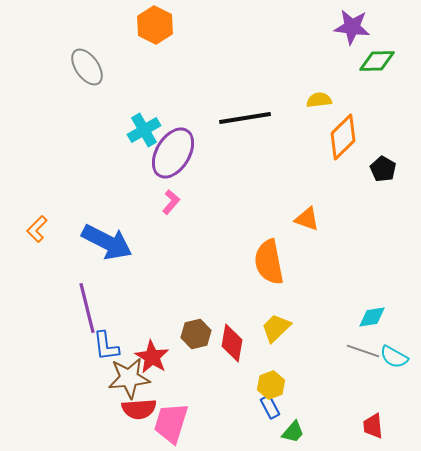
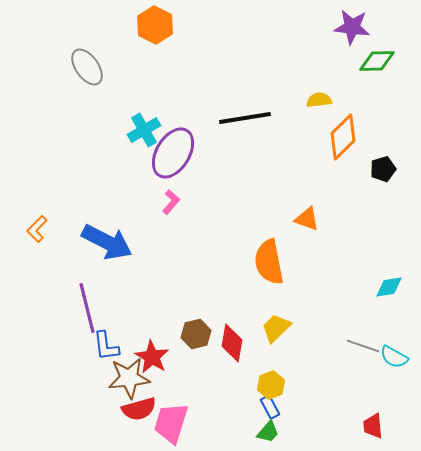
black pentagon: rotated 25 degrees clockwise
cyan diamond: moved 17 px right, 30 px up
gray line: moved 5 px up
red semicircle: rotated 12 degrees counterclockwise
green trapezoid: moved 25 px left
